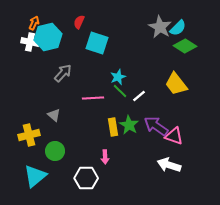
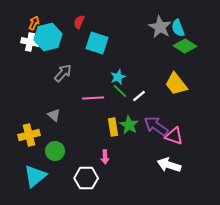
cyan semicircle: rotated 114 degrees clockwise
